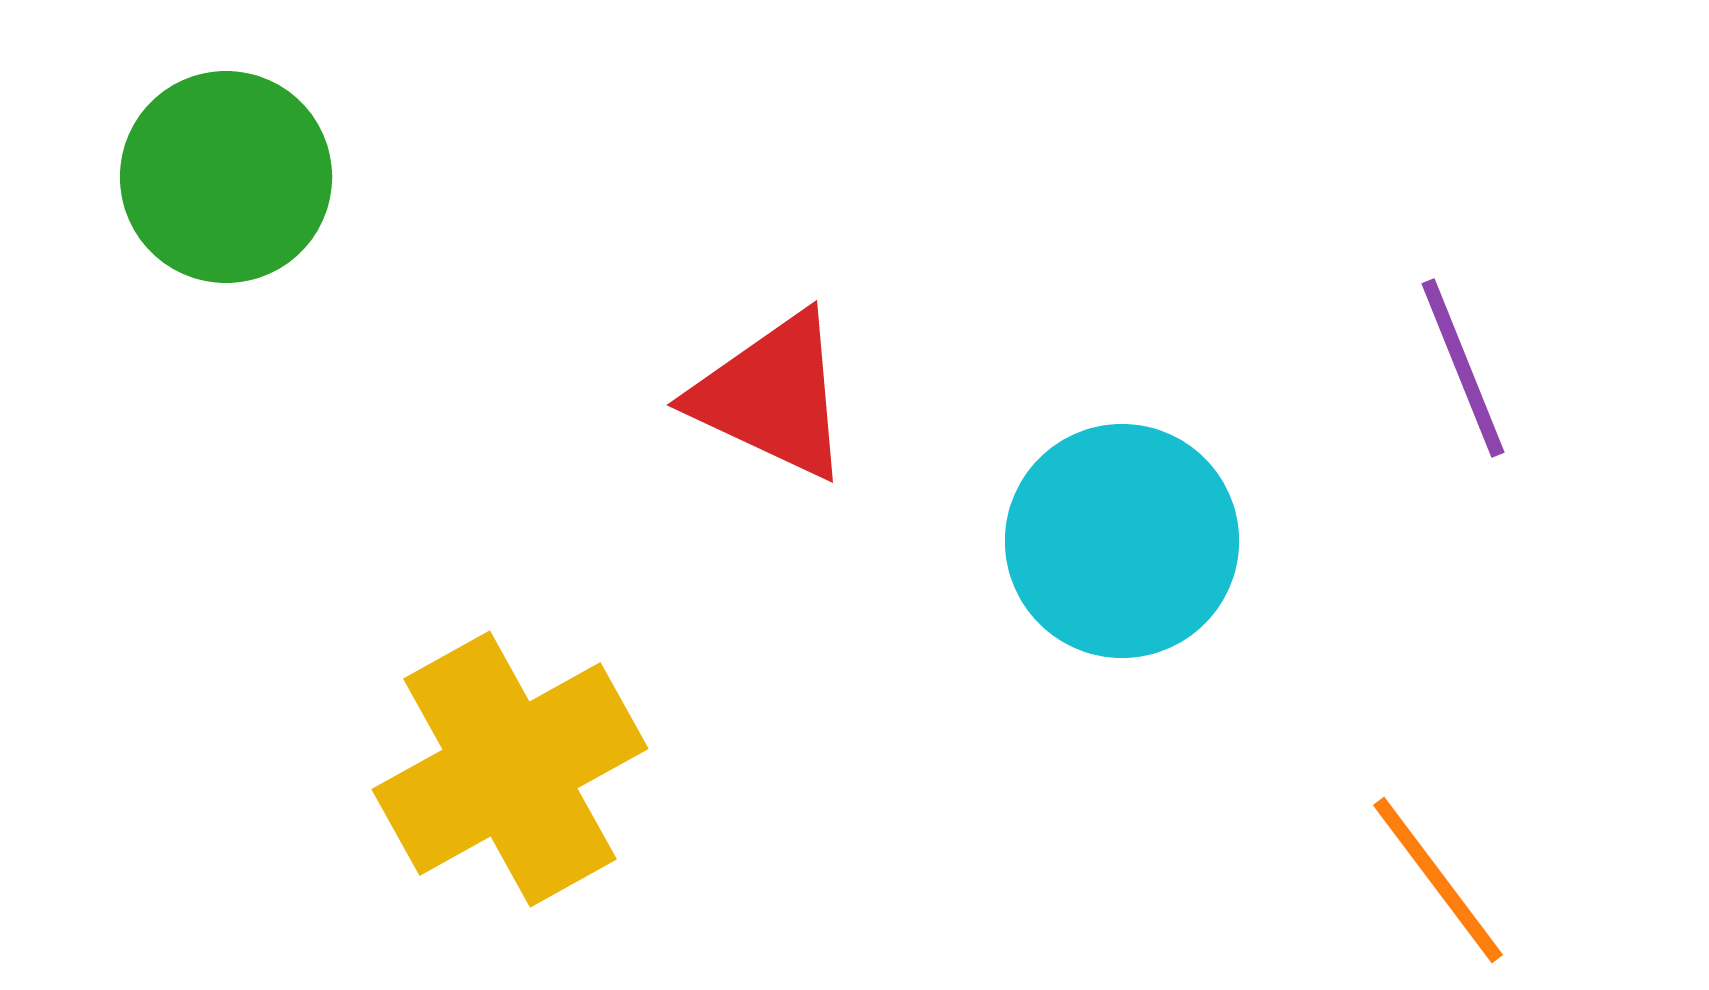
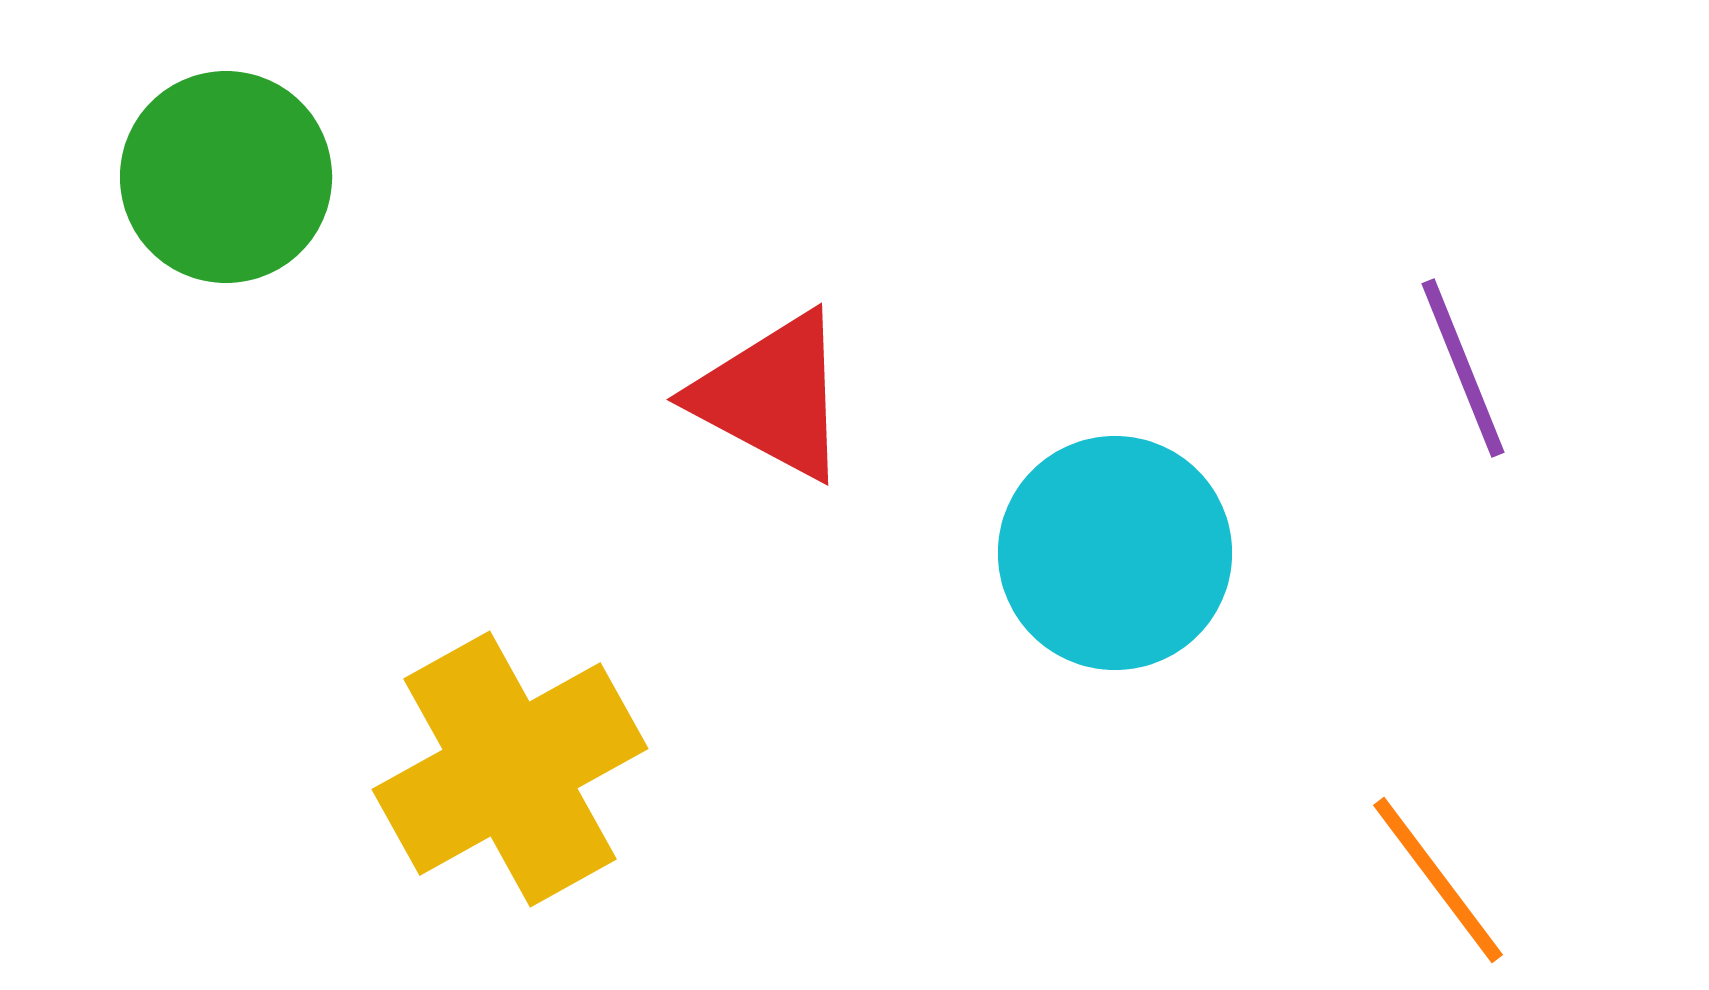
red triangle: rotated 3 degrees clockwise
cyan circle: moved 7 px left, 12 px down
